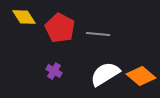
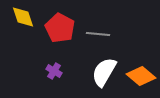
yellow diamond: moved 1 px left; rotated 15 degrees clockwise
white semicircle: moved 1 px left, 2 px up; rotated 28 degrees counterclockwise
